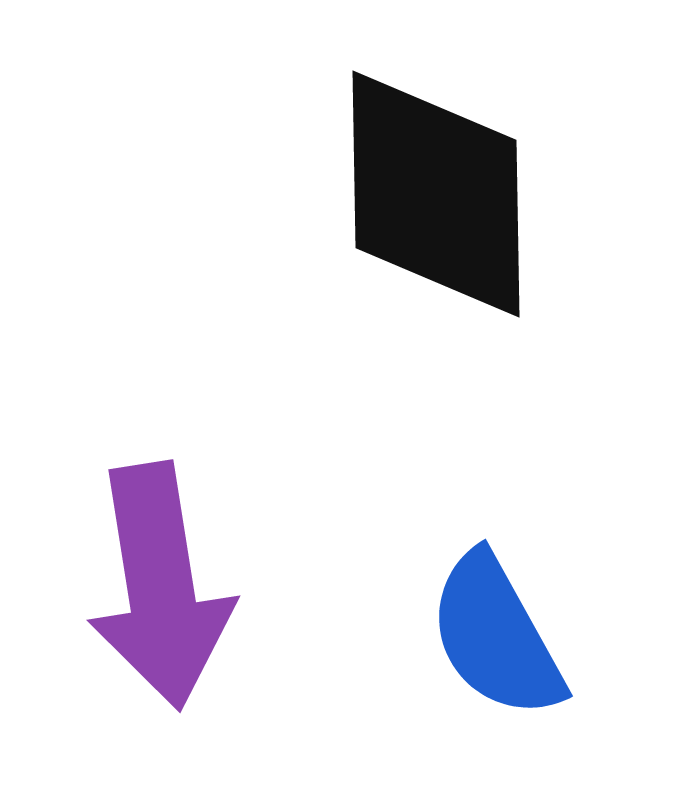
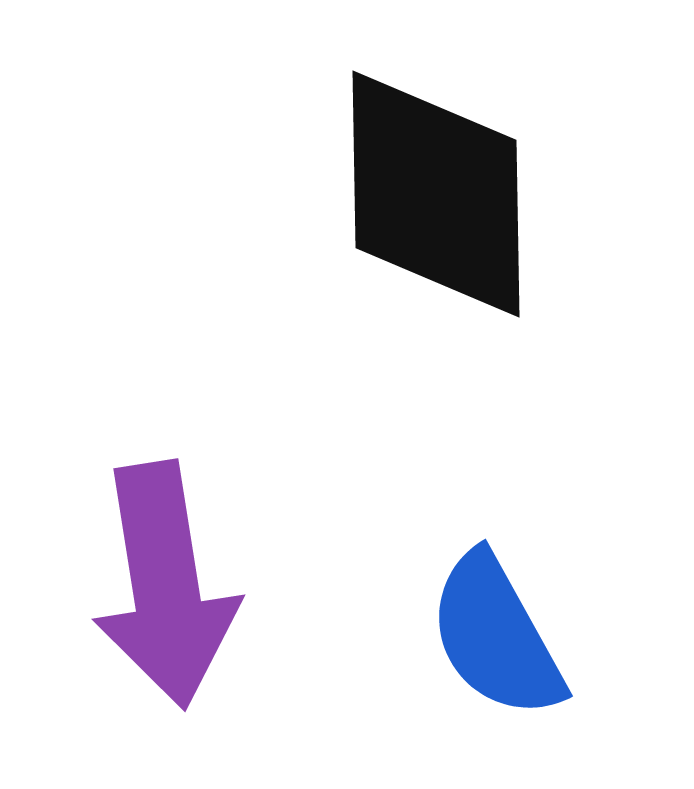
purple arrow: moved 5 px right, 1 px up
